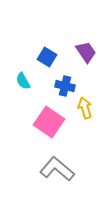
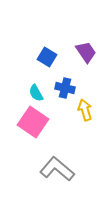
cyan semicircle: moved 13 px right, 12 px down
blue cross: moved 2 px down
yellow arrow: moved 2 px down
pink square: moved 16 px left
